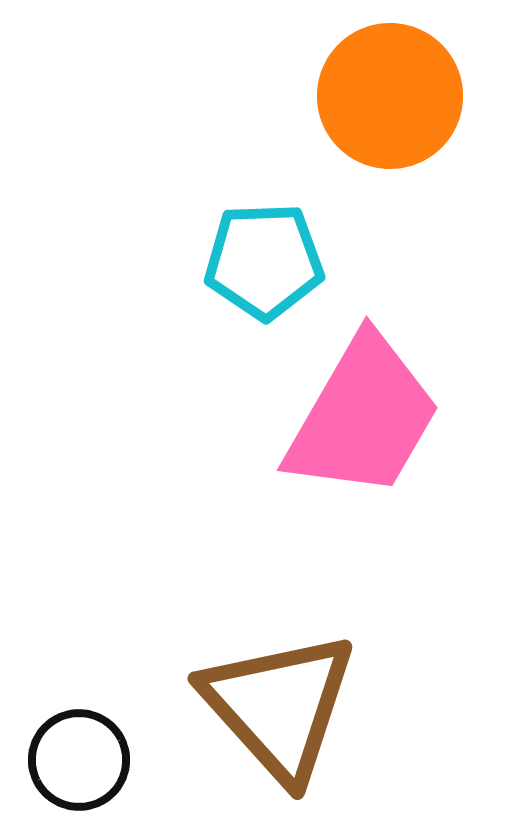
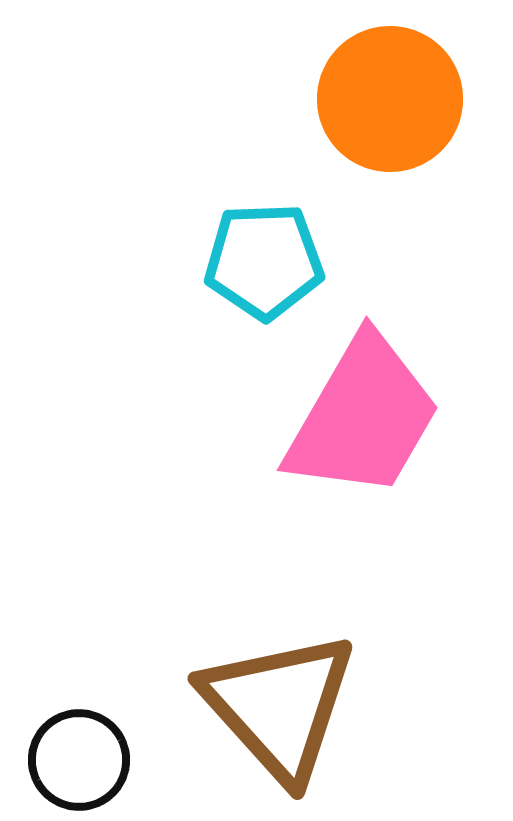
orange circle: moved 3 px down
